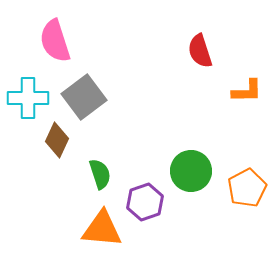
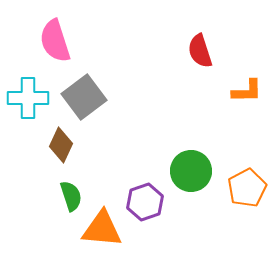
brown diamond: moved 4 px right, 5 px down
green semicircle: moved 29 px left, 22 px down
